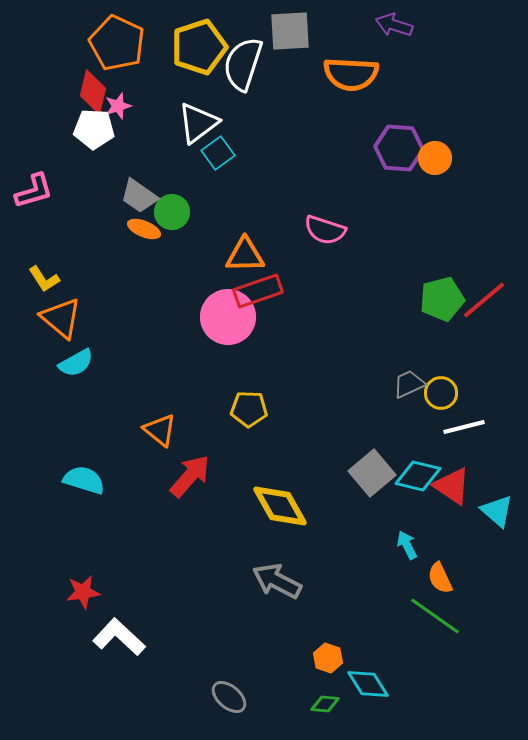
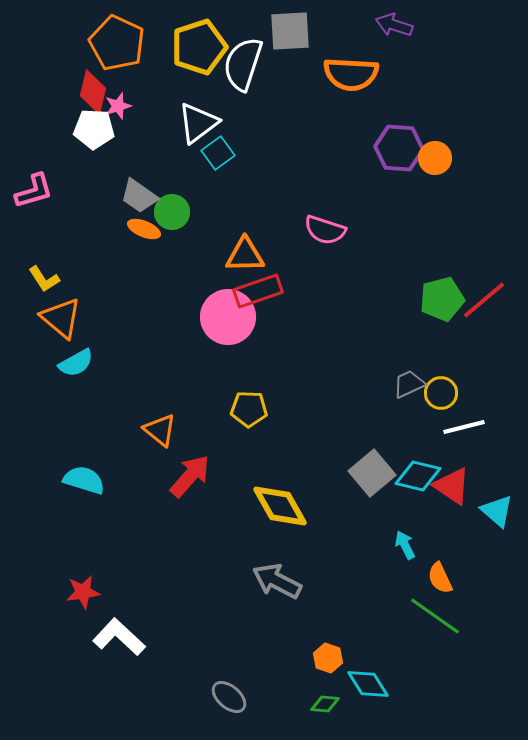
cyan arrow at (407, 545): moved 2 px left
